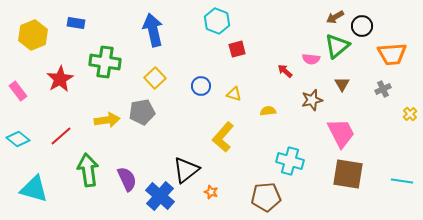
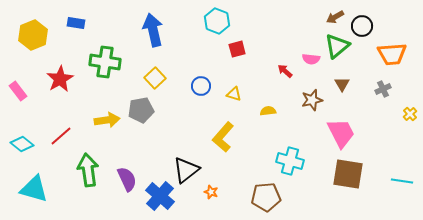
gray pentagon: moved 1 px left, 2 px up
cyan diamond: moved 4 px right, 5 px down
